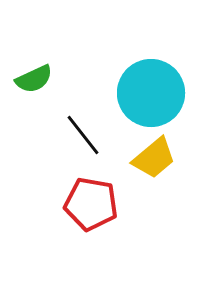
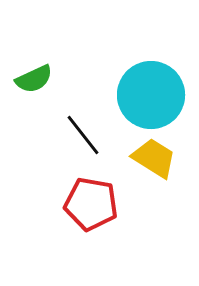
cyan circle: moved 2 px down
yellow trapezoid: rotated 108 degrees counterclockwise
